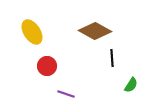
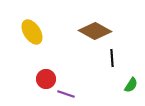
red circle: moved 1 px left, 13 px down
